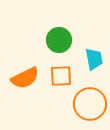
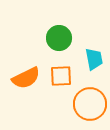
green circle: moved 2 px up
orange semicircle: moved 1 px right
